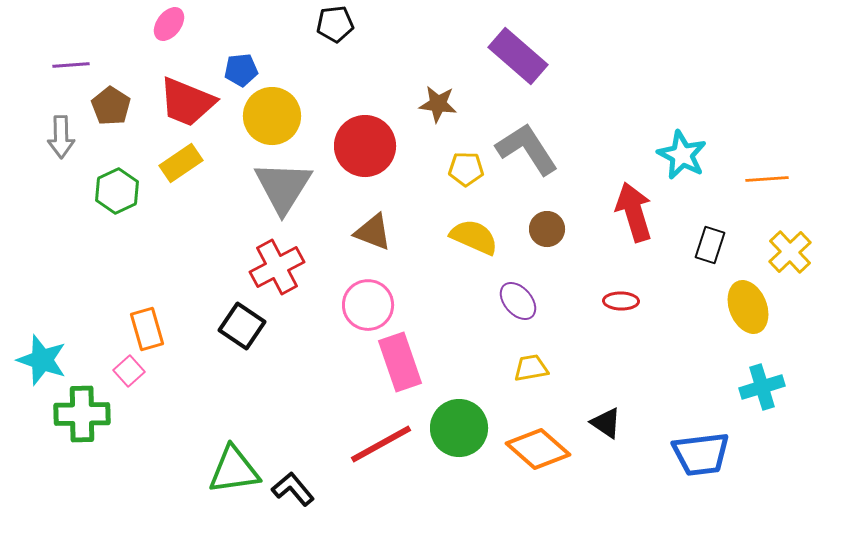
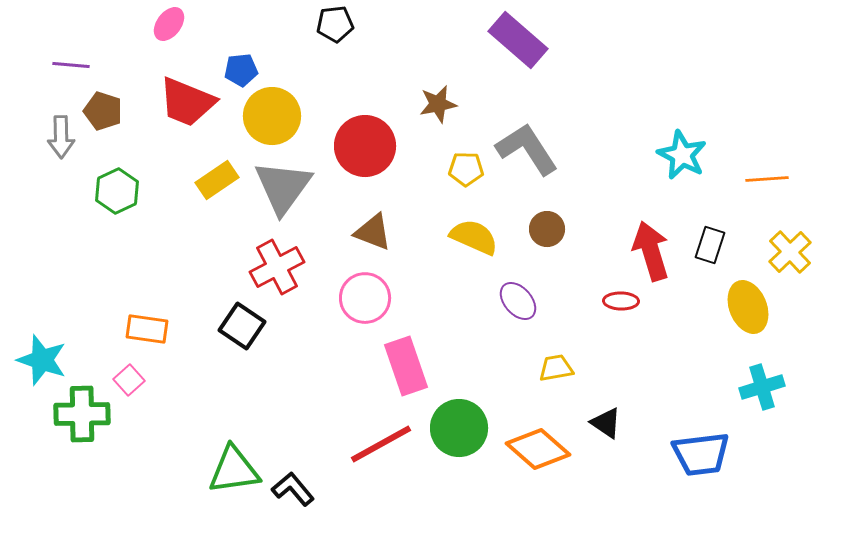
purple rectangle at (518, 56): moved 16 px up
purple line at (71, 65): rotated 9 degrees clockwise
brown star at (438, 104): rotated 18 degrees counterclockwise
brown pentagon at (111, 106): moved 8 px left, 5 px down; rotated 15 degrees counterclockwise
yellow rectangle at (181, 163): moved 36 px right, 17 px down
gray triangle at (283, 187): rotated 4 degrees clockwise
red arrow at (634, 212): moved 17 px right, 39 px down
pink circle at (368, 305): moved 3 px left, 7 px up
orange rectangle at (147, 329): rotated 66 degrees counterclockwise
pink rectangle at (400, 362): moved 6 px right, 4 px down
yellow trapezoid at (531, 368): moved 25 px right
pink square at (129, 371): moved 9 px down
